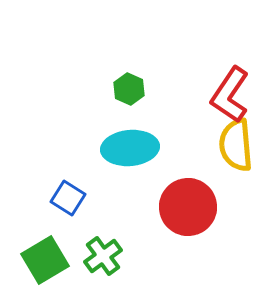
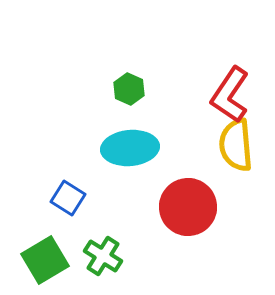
green cross: rotated 21 degrees counterclockwise
